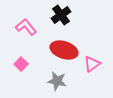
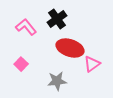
black cross: moved 4 px left, 4 px down
red ellipse: moved 6 px right, 2 px up
gray star: rotated 18 degrees counterclockwise
